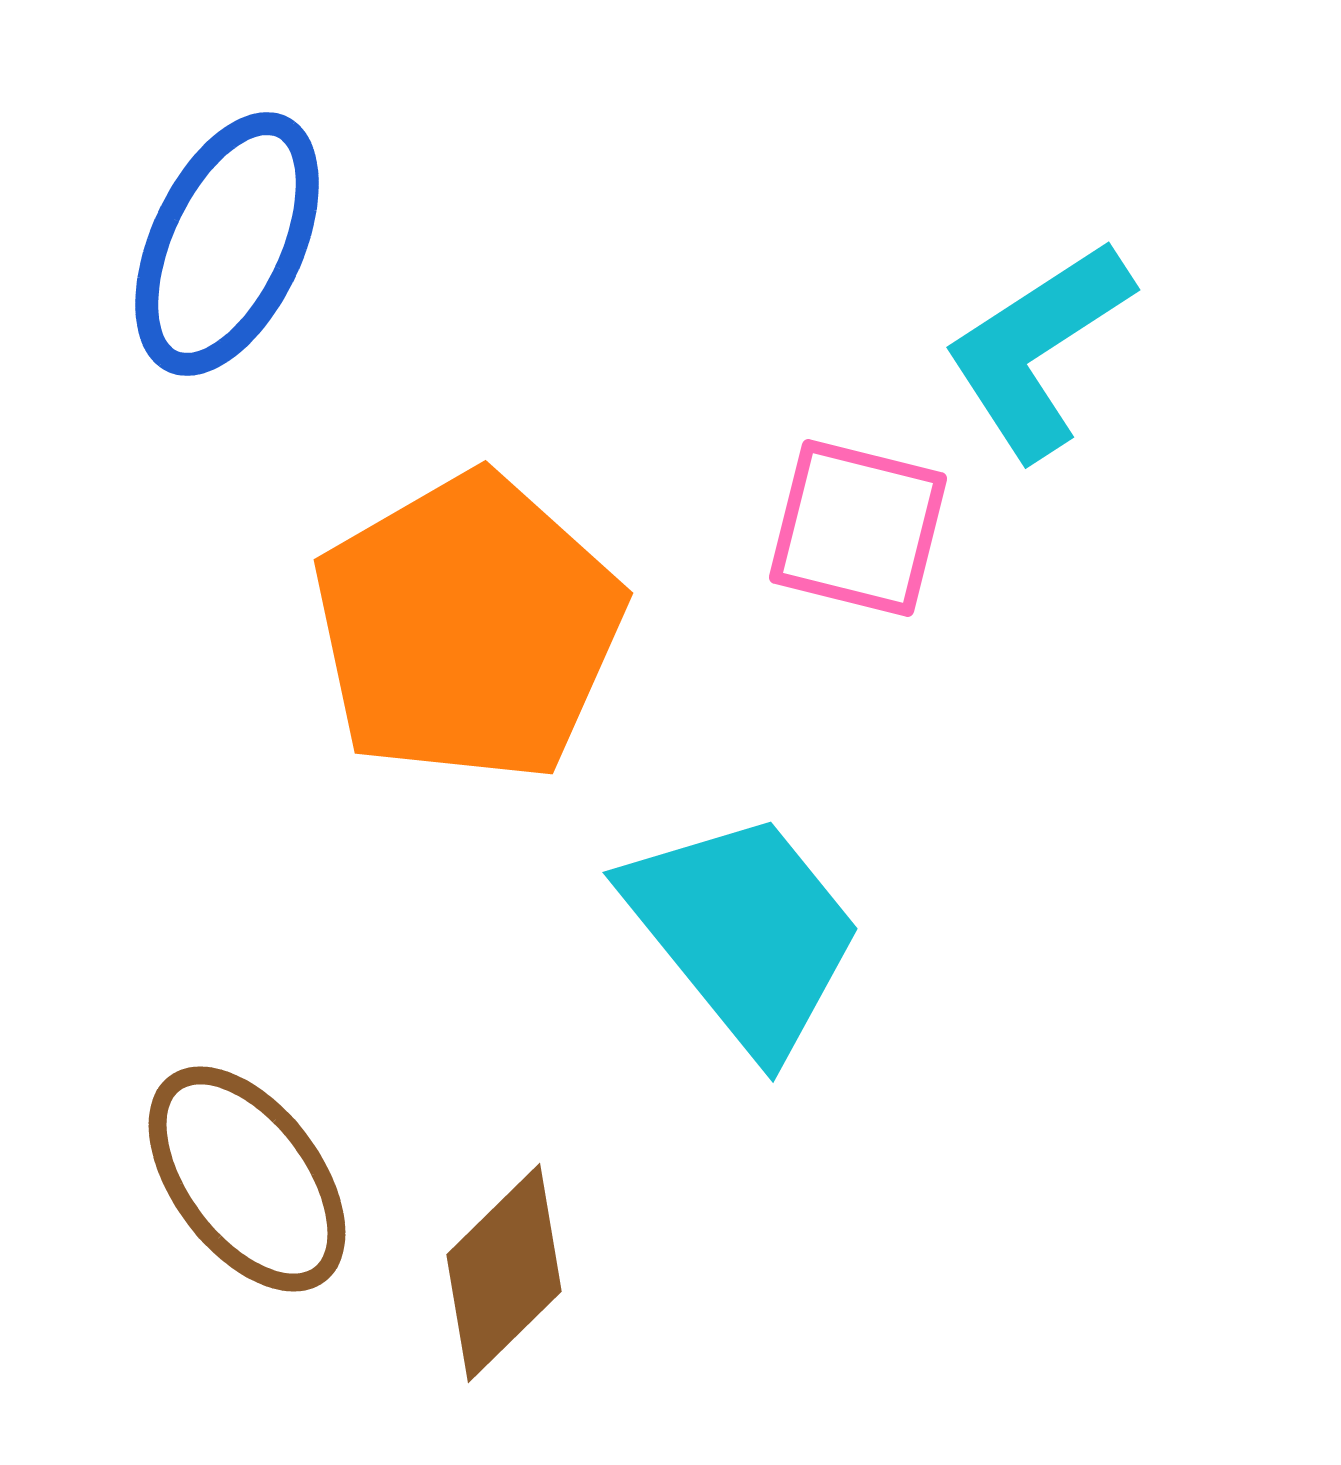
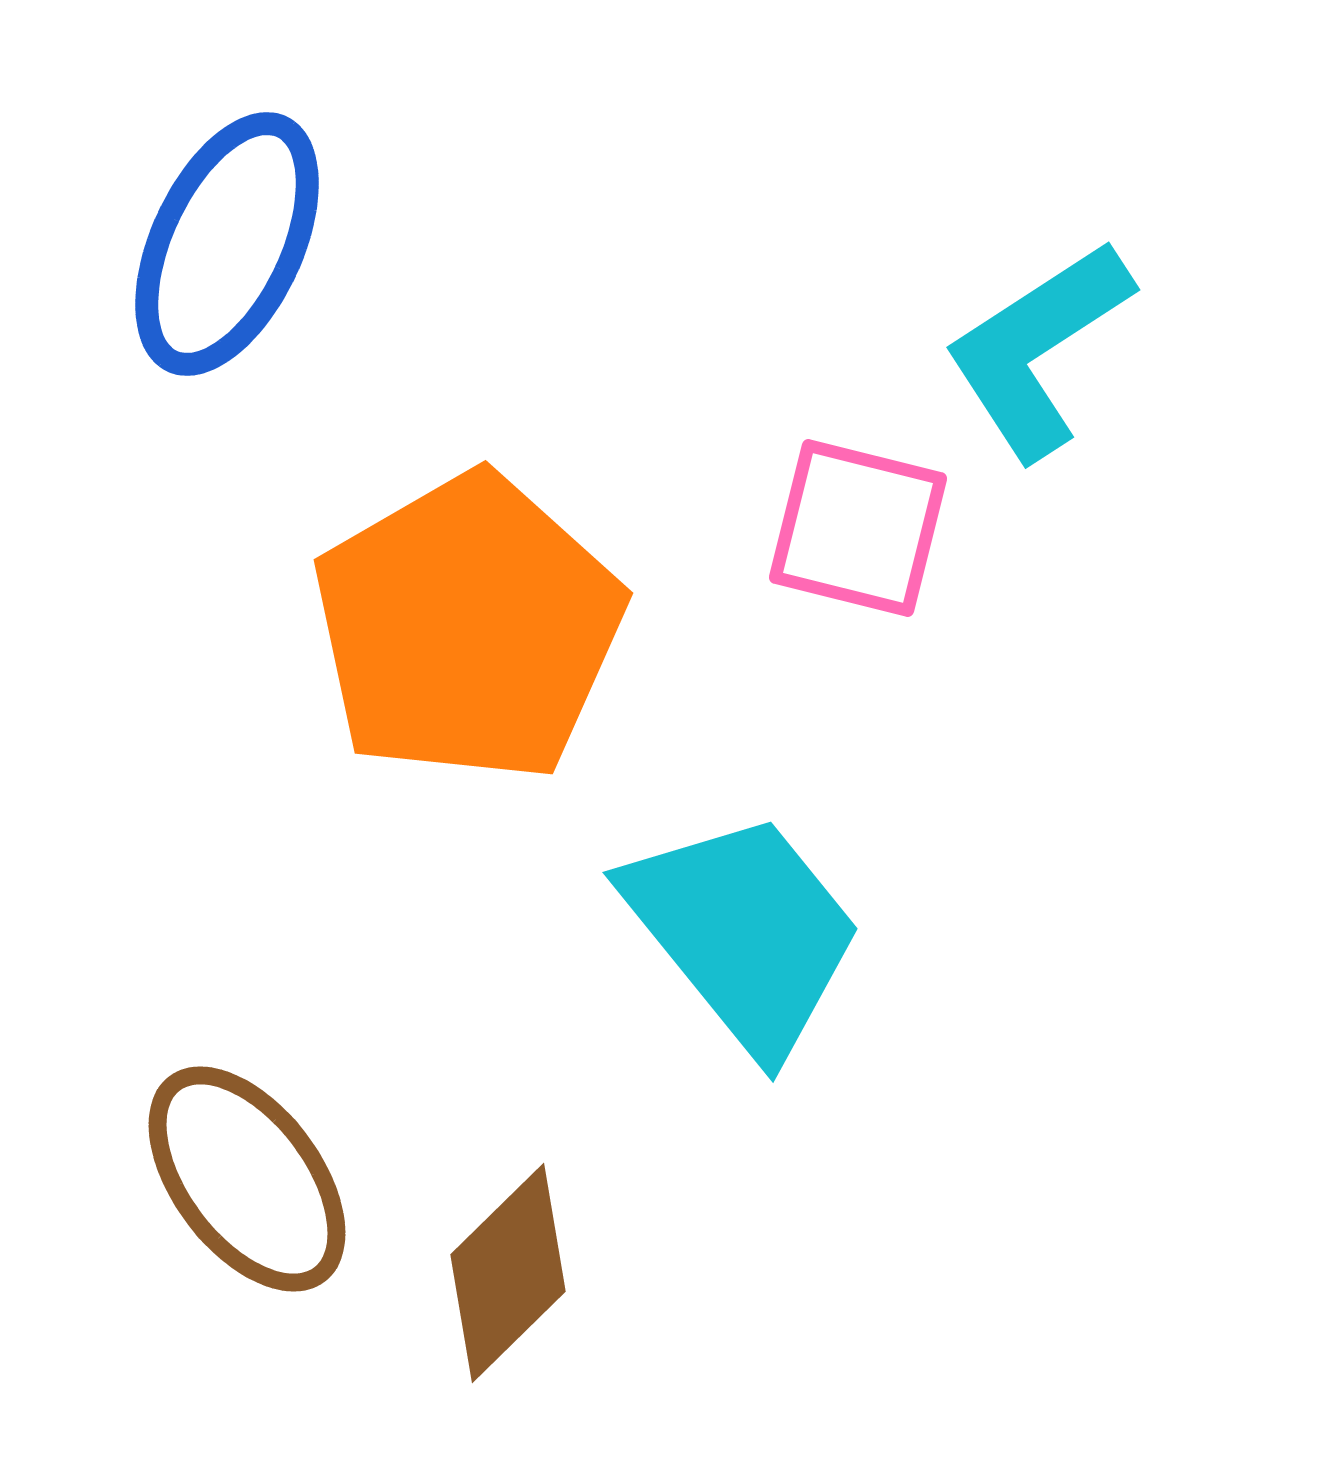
brown diamond: moved 4 px right
